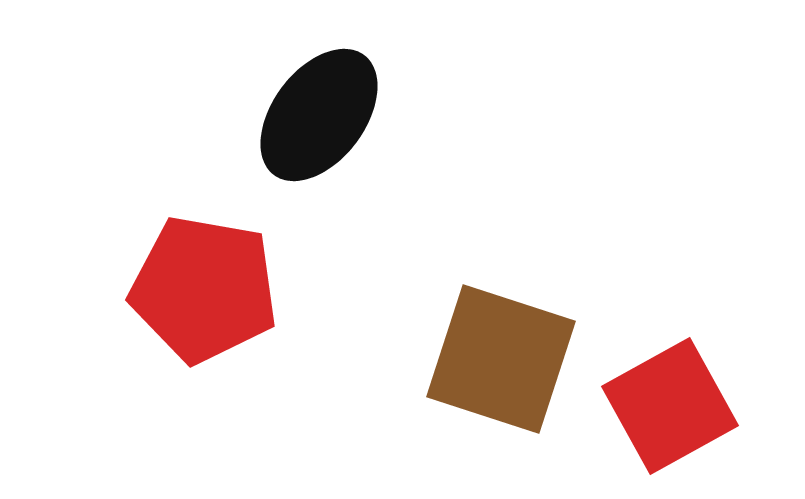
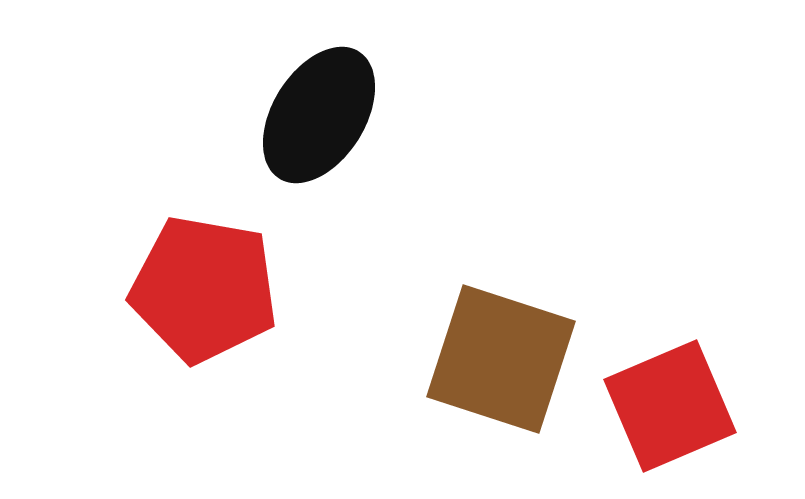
black ellipse: rotated 5 degrees counterclockwise
red square: rotated 6 degrees clockwise
